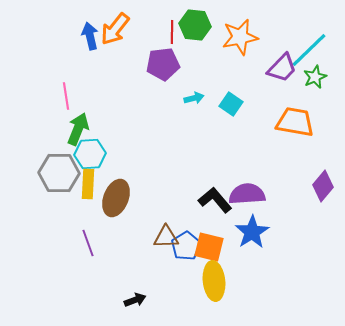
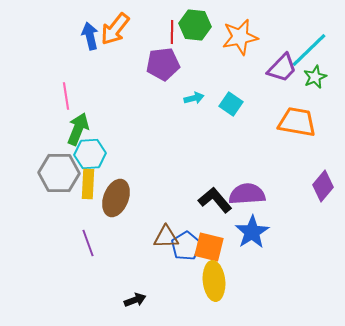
orange trapezoid: moved 2 px right
